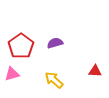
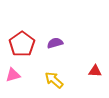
red pentagon: moved 1 px right, 2 px up
pink triangle: moved 1 px right, 1 px down
